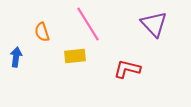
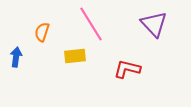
pink line: moved 3 px right
orange semicircle: rotated 36 degrees clockwise
